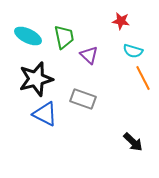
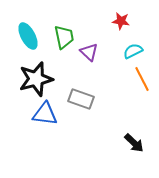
cyan ellipse: rotated 36 degrees clockwise
cyan semicircle: rotated 138 degrees clockwise
purple triangle: moved 3 px up
orange line: moved 1 px left, 1 px down
gray rectangle: moved 2 px left
blue triangle: rotated 20 degrees counterclockwise
black arrow: moved 1 px right, 1 px down
